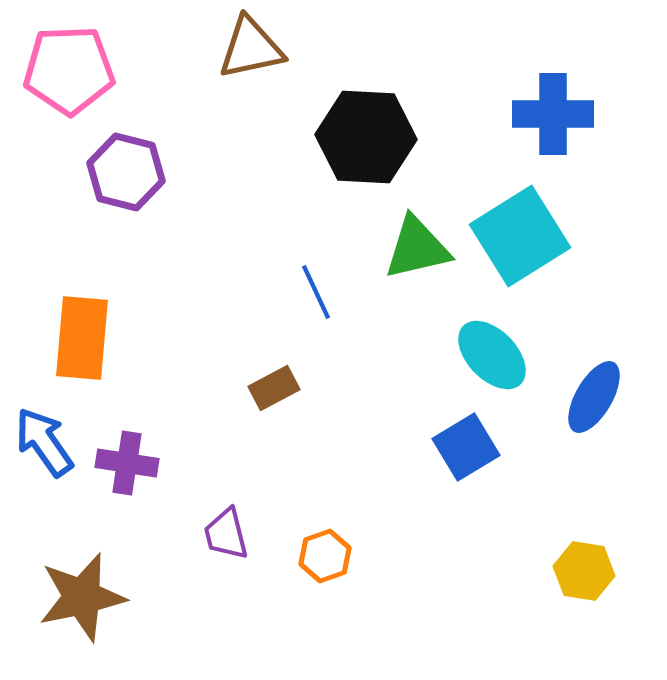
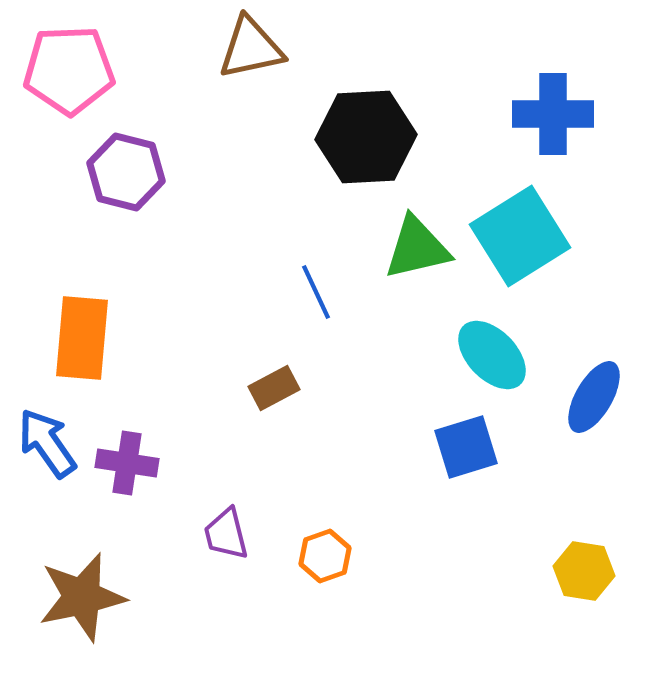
black hexagon: rotated 6 degrees counterclockwise
blue arrow: moved 3 px right, 1 px down
blue square: rotated 14 degrees clockwise
